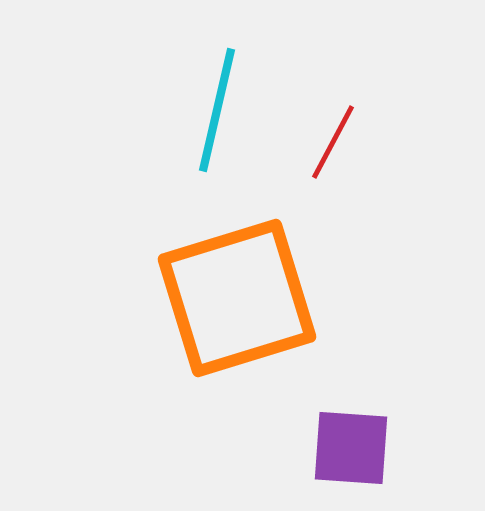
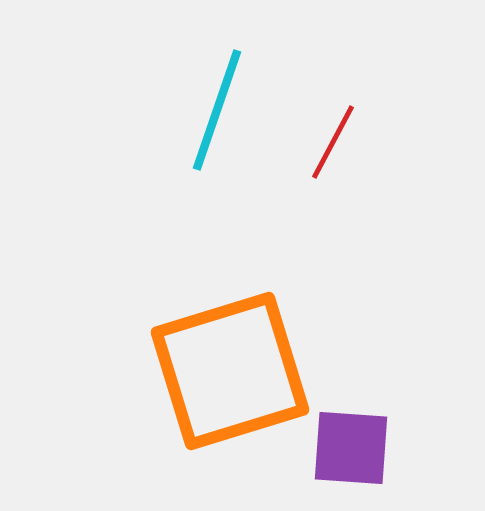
cyan line: rotated 6 degrees clockwise
orange square: moved 7 px left, 73 px down
